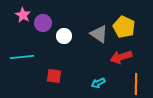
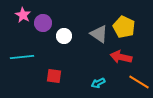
red arrow: rotated 30 degrees clockwise
orange line: moved 3 px right, 2 px up; rotated 60 degrees counterclockwise
